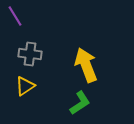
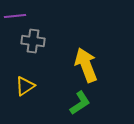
purple line: rotated 65 degrees counterclockwise
gray cross: moved 3 px right, 13 px up
